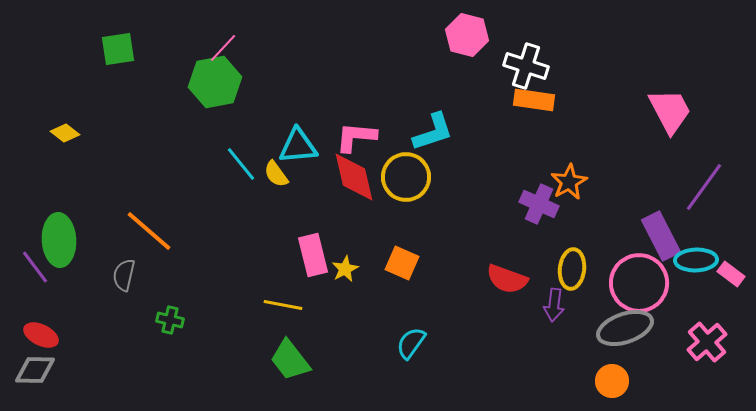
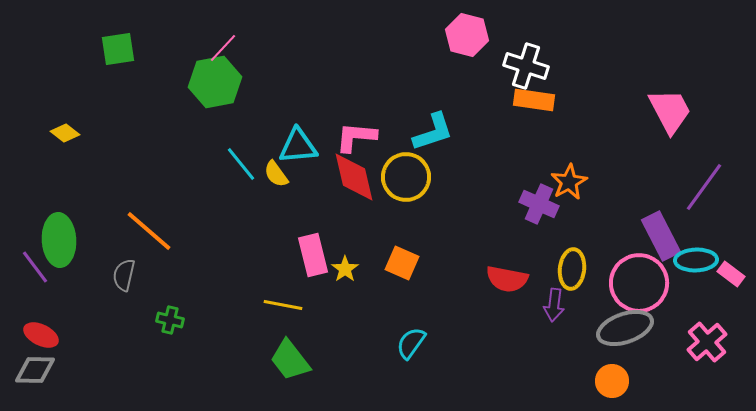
yellow star at (345, 269): rotated 8 degrees counterclockwise
red semicircle at (507, 279): rotated 9 degrees counterclockwise
